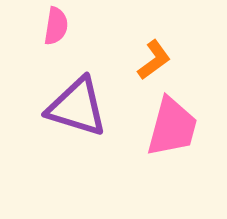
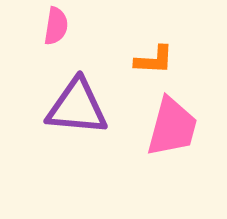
orange L-shape: rotated 39 degrees clockwise
purple triangle: rotated 12 degrees counterclockwise
